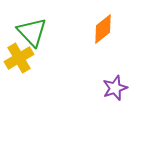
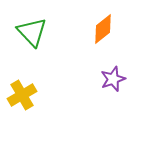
yellow cross: moved 3 px right, 37 px down
purple star: moved 2 px left, 9 px up
